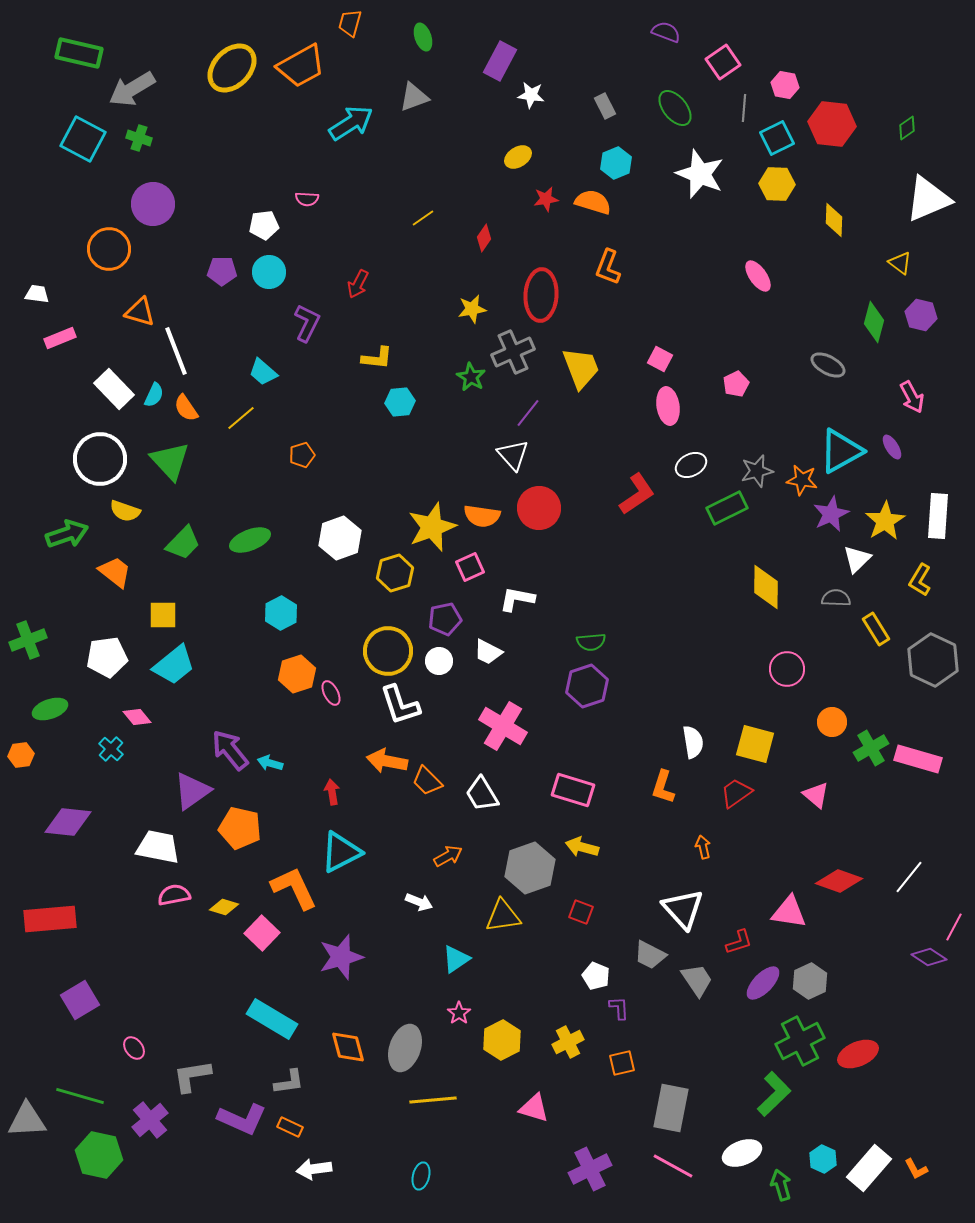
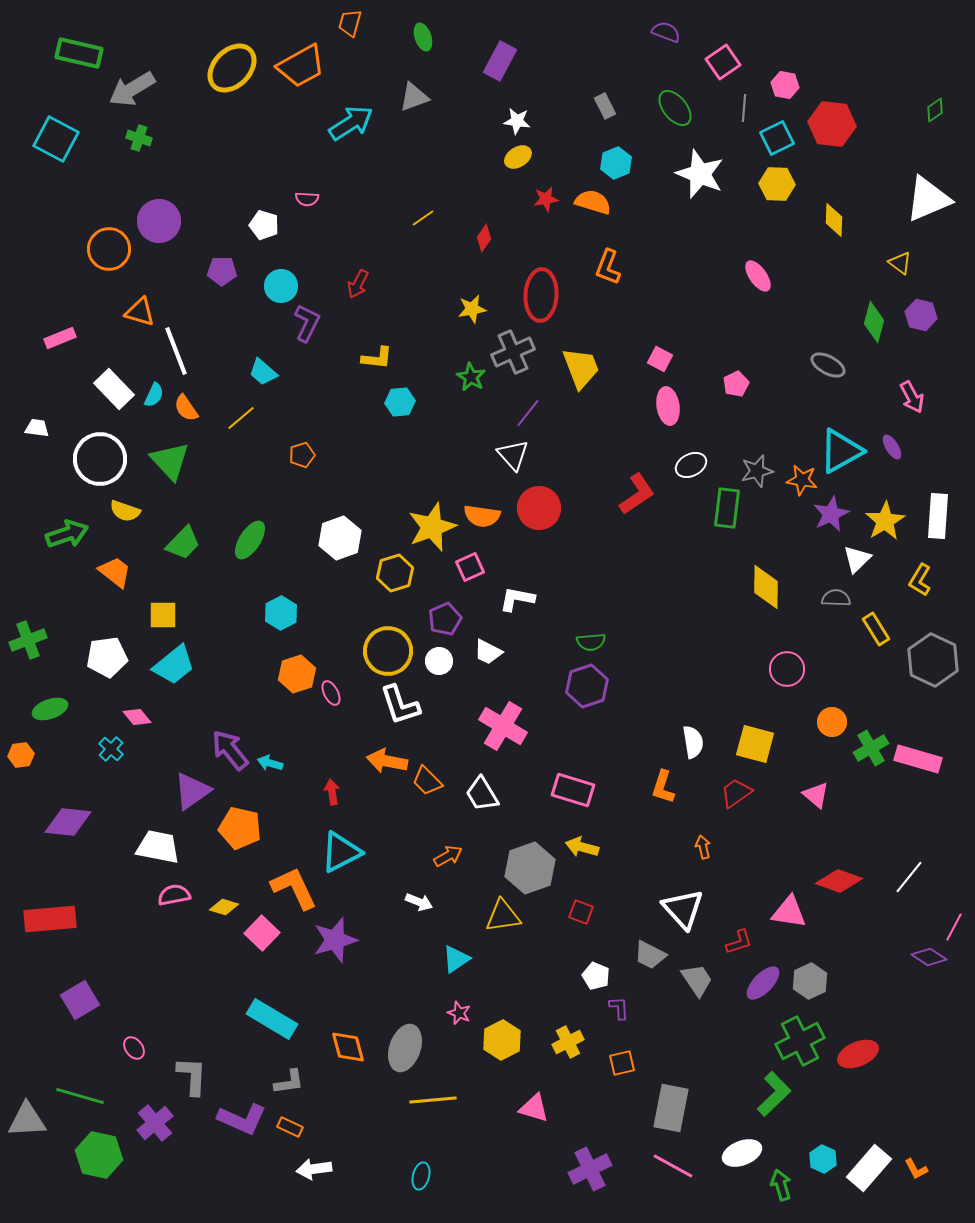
white star at (531, 95): moved 14 px left, 26 px down
green diamond at (907, 128): moved 28 px right, 18 px up
cyan square at (83, 139): moved 27 px left
purple circle at (153, 204): moved 6 px right, 17 px down
white pentagon at (264, 225): rotated 24 degrees clockwise
cyan circle at (269, 272): moved 12 px right, 14 px down
white trapezoid at (37, 294): moved 134 px down
green rectangle at (727, 508): rotated 57 degrees counterclockwise
green ellipse at (250, 540): rotated 36 degrees counterclockwise
purple pentagon at (445, 619): rotated 12 degrees counterclockwise
purple star at (341, 957): moved 6 px left, 17 px up
pink star at (459, 1013): rotated 15 degrees counterclockwise
gray L-shape at (192, 1076): rotated 102 degrees clockwise
purple cross at (150, 1120): moved 5 px right, 3 px down
